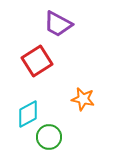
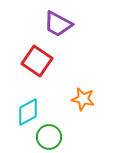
red square: rotated 24 degrees counterclockwise
cyan diamond: moved 2 px up
